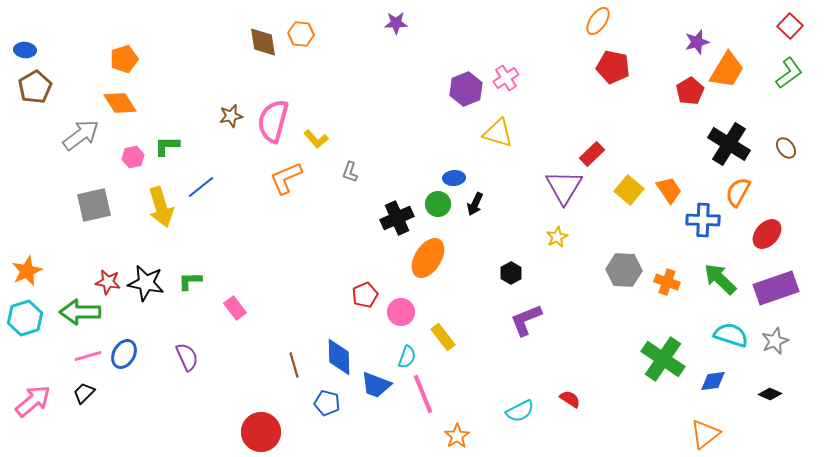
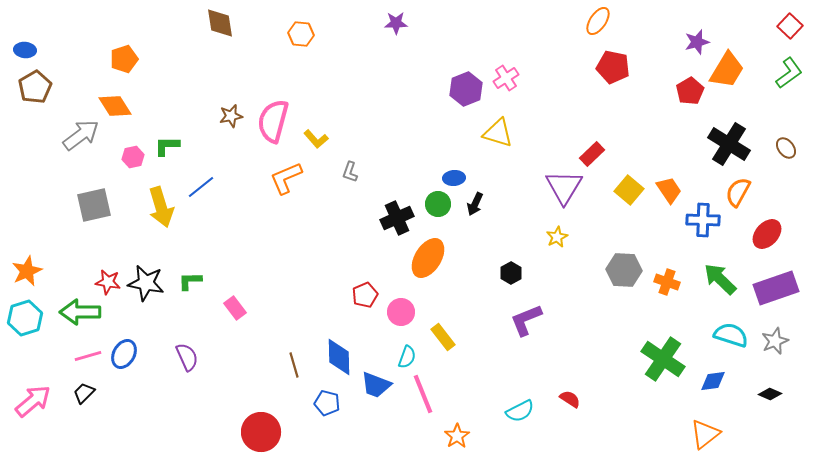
brown diamond at (263, 42): moved 43 px left, 19 px up
orange diamond at (120, 103): moved 5 px left, 3 px down
